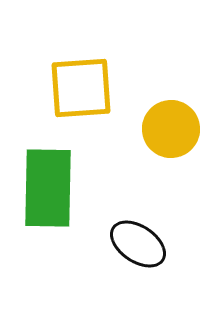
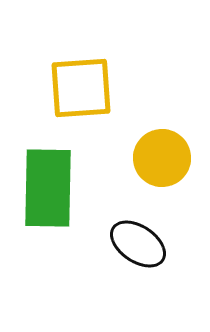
yellow circle: moved 9 px left, 29 px down
